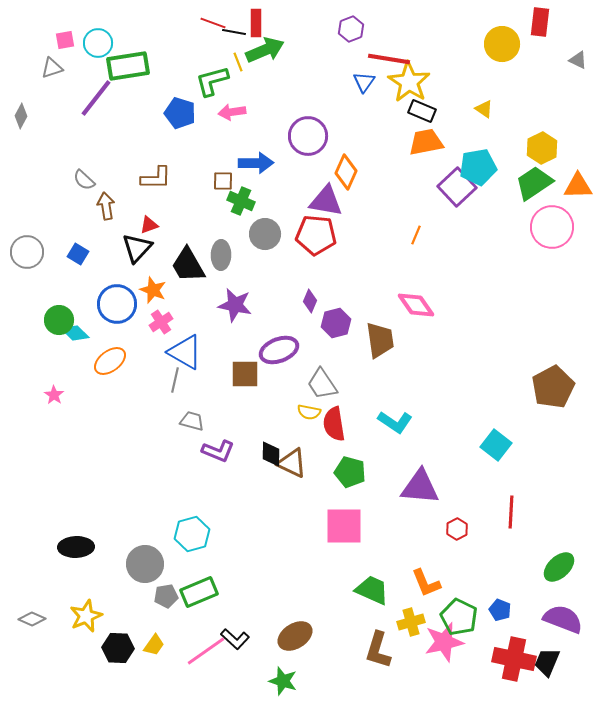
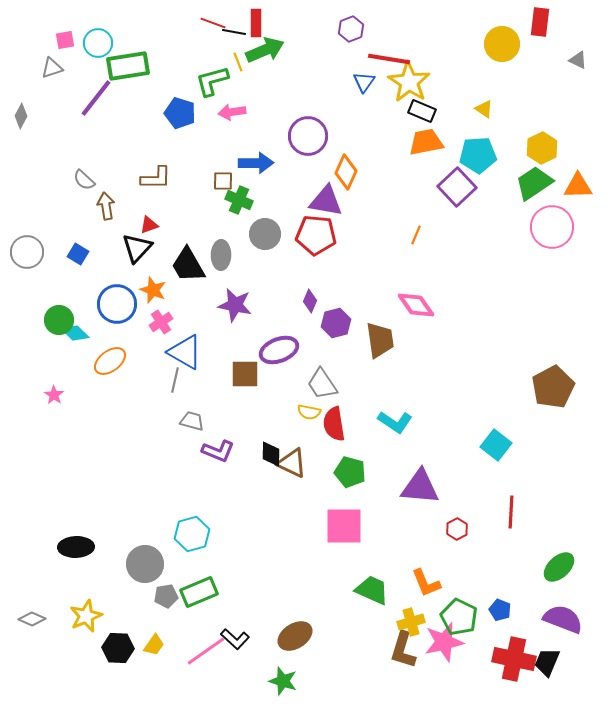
cyan pentagon at (478, 167): moved 12 px up; rotated 6 degrees clockwise
green cross at (241, 201): moved 2 px left, 1 px up
brown L-shape at (378, 650): moved 25 px right
